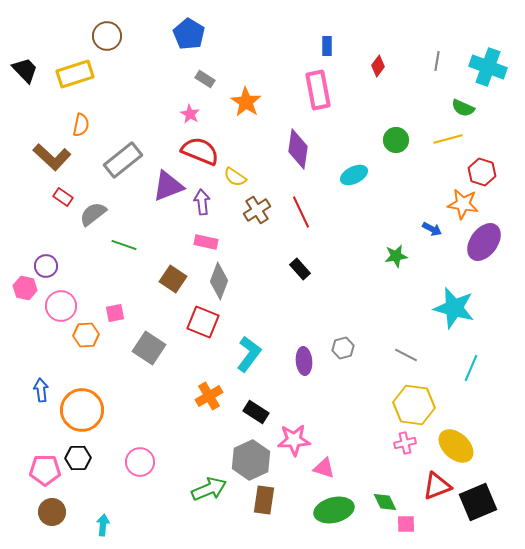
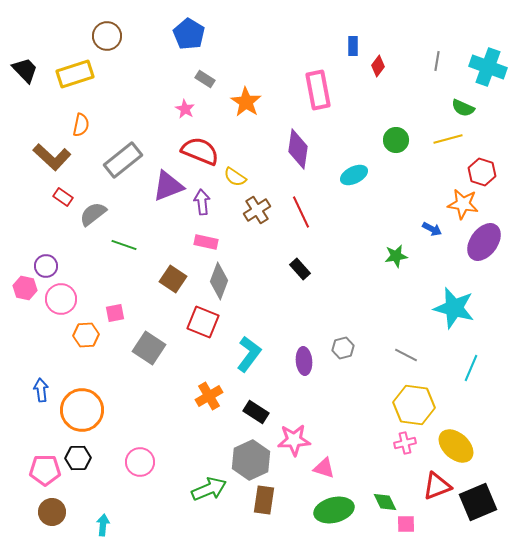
blue rectangle at (327, 46): moved 26 px right
pink star at (190, 114): moved 5 px left, 5 px up
pink circle at (61, 306): moved 7 px up
